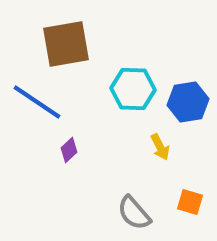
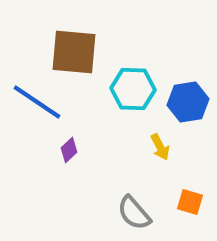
brown square: moved 8 px right, 8 px down; rotated 15 degrees clockwise
